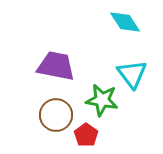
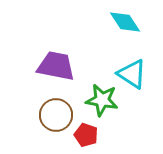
cyan triangle: rotated 20 degrees counterclockwise
red pentagon: rotated 15 degrees counterclockwise
